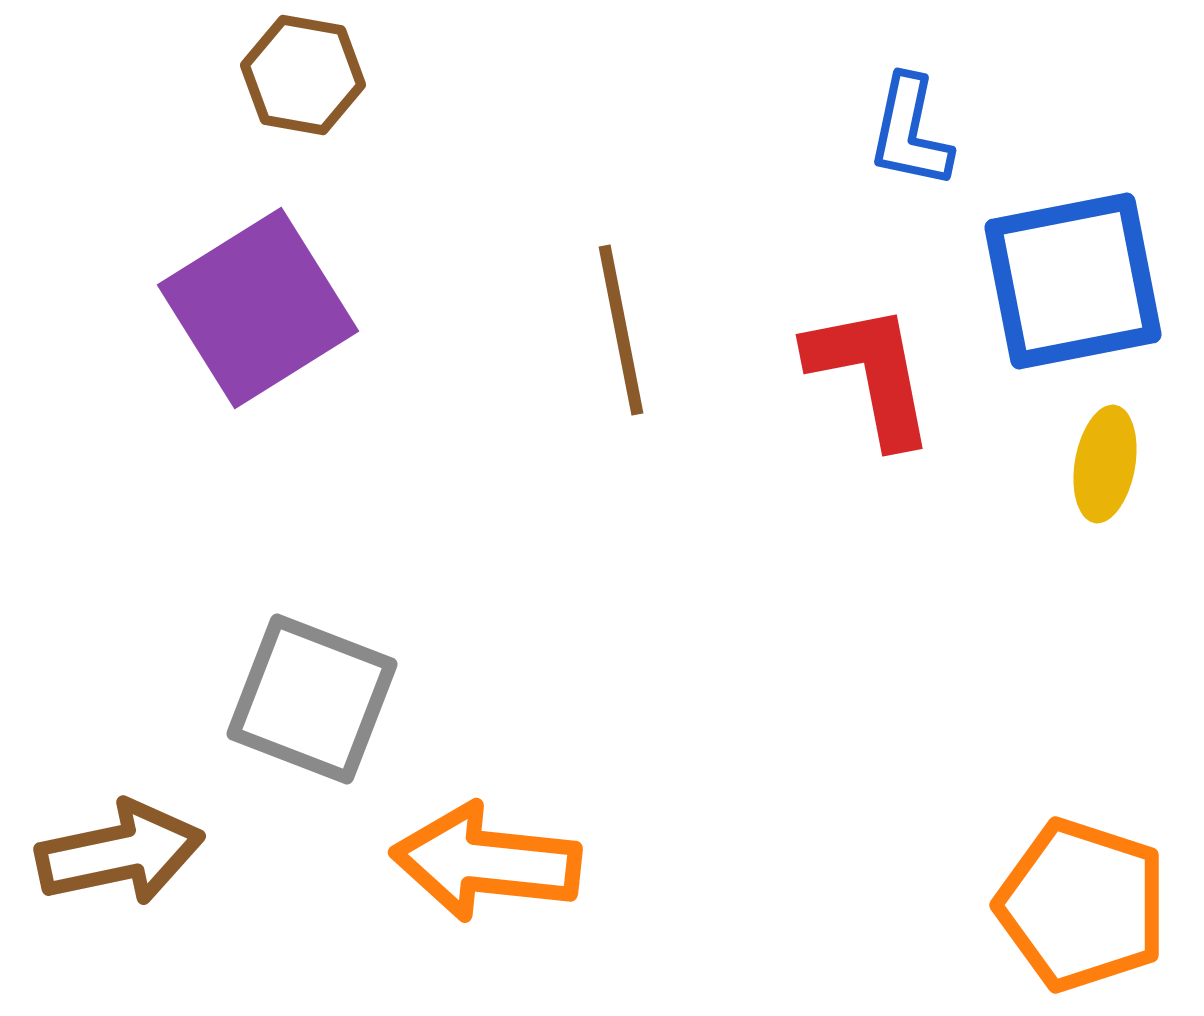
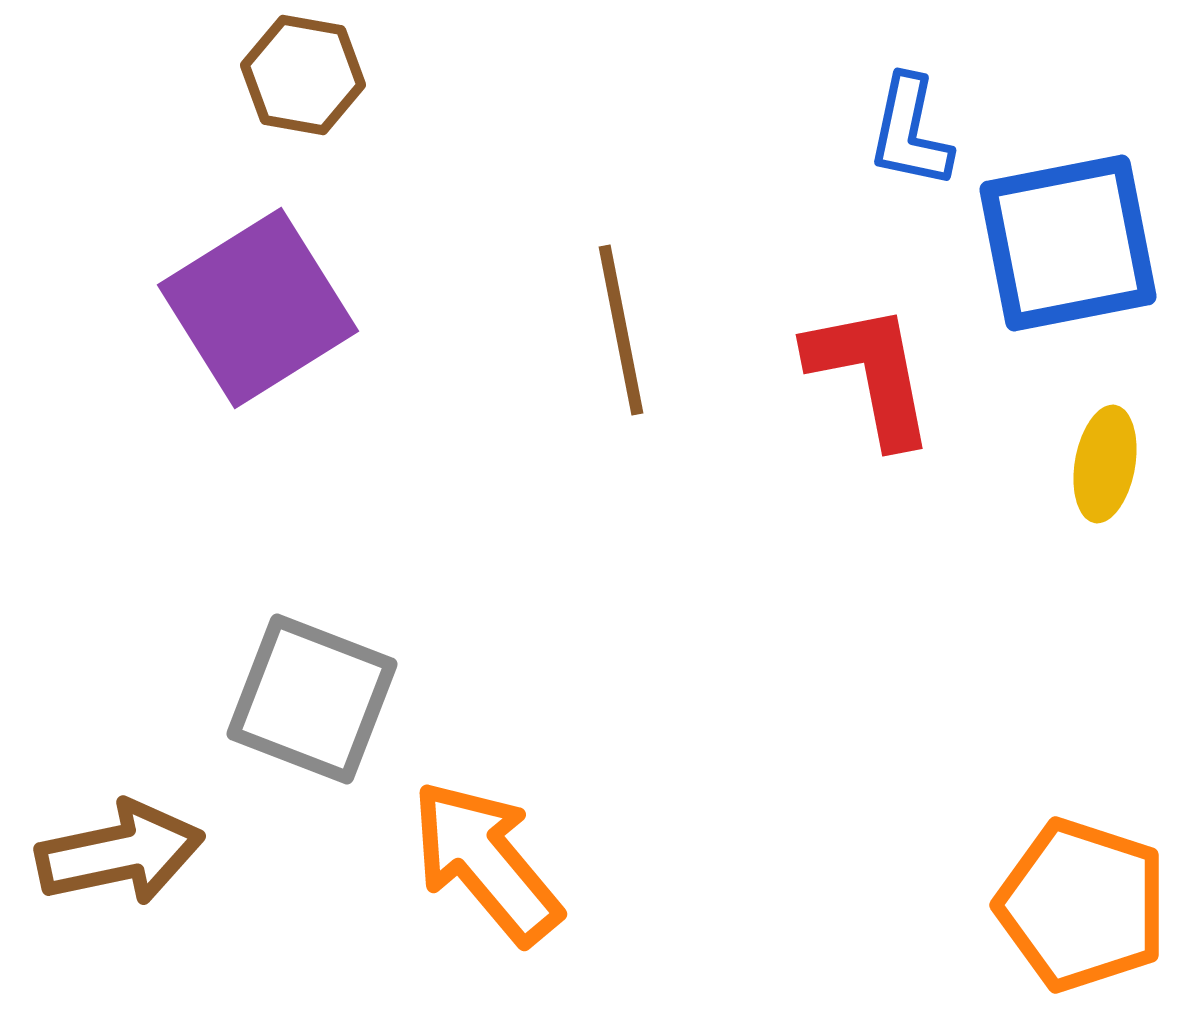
blue square: moved 5 px left, 38 px up
orange arrow: rotated 44 degrees clockwise
